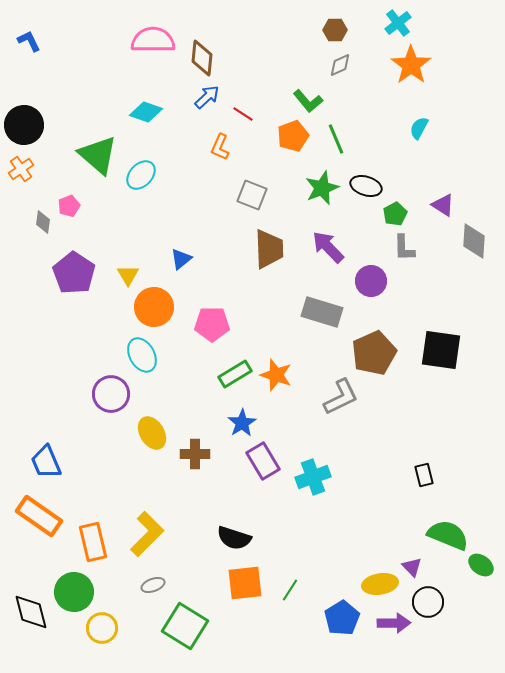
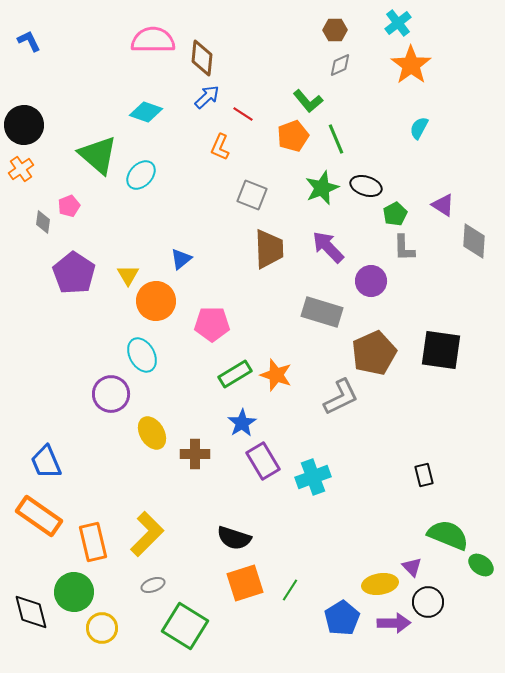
orange circle at (154, 307): moved 2 px right, 6 px up
orange square at (245, 583): rotated 12 degrees counterclockwise
